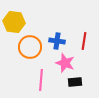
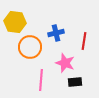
yellow hexagon: moved 1 px right
blue cross: moved 1 px left, 8 px up; rotated 21 degrees counterclockwise
